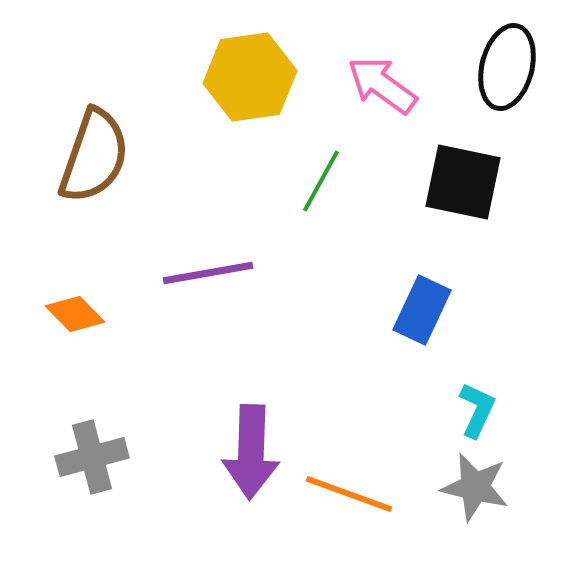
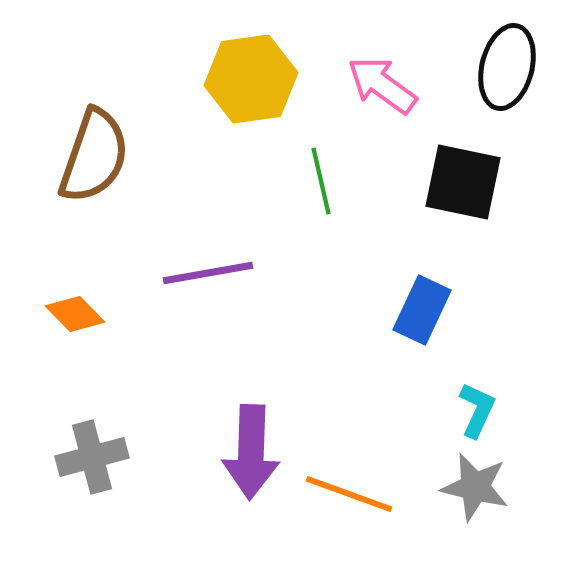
yellow hexagon: moved 1 px right, 2 px down
green line: rotated 42 degrees counterclockwise
